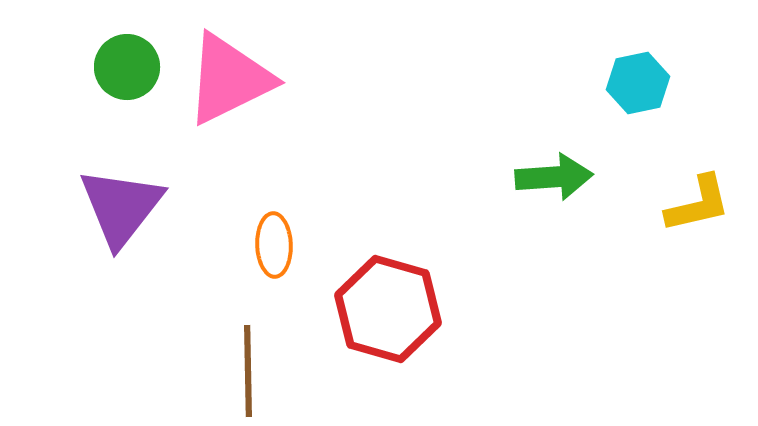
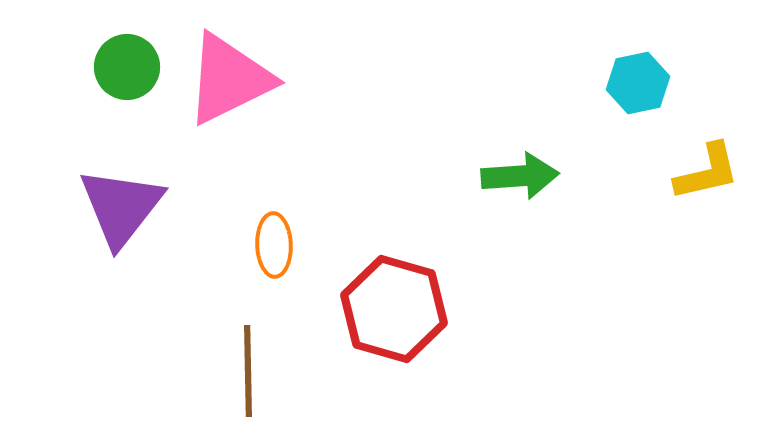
green arrow: moved 34 px left, 1 px up
yellow L-shape: moved 9 px right, 32 px up
red hexagon: moved 6 px right
